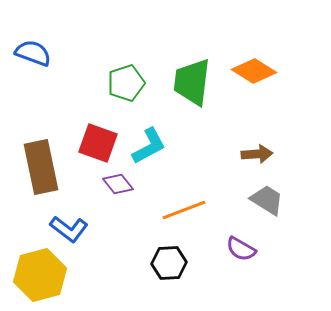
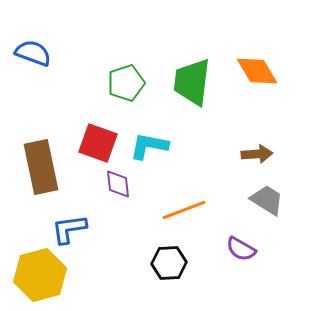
orange diamond: moved 3 px right; rotated 27 degrees clockwise
cyan L-shape: rotated 141 degrees counterclockwise
purple diamond: rotated 32 degrees clockwise
blue L-shape: rotated 135 degrees clockwise
